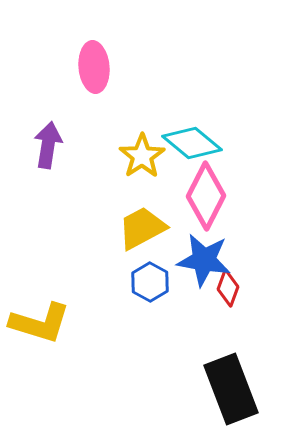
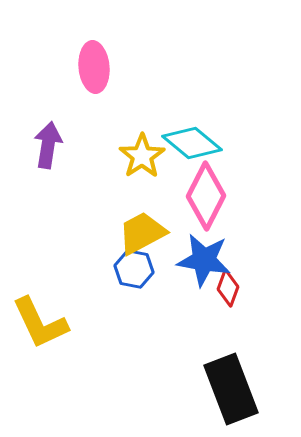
yellow trapezoid: moved 5 px down
blue hexagon: moved 16 px left, 13 px up; rotated 18 degrees counterclockwise
yellow L-shape: rotated 48 degrees clockwise
